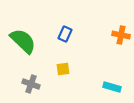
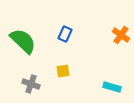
orange cross: rotated 24 degrees clockwise
yellow square: moved 2 px down
